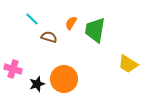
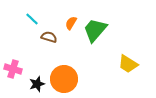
green trapezoid: rotated 32 degrees clockwise
